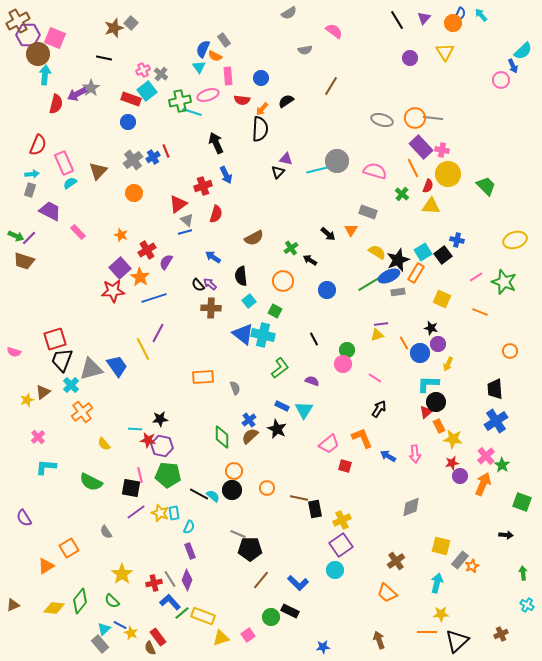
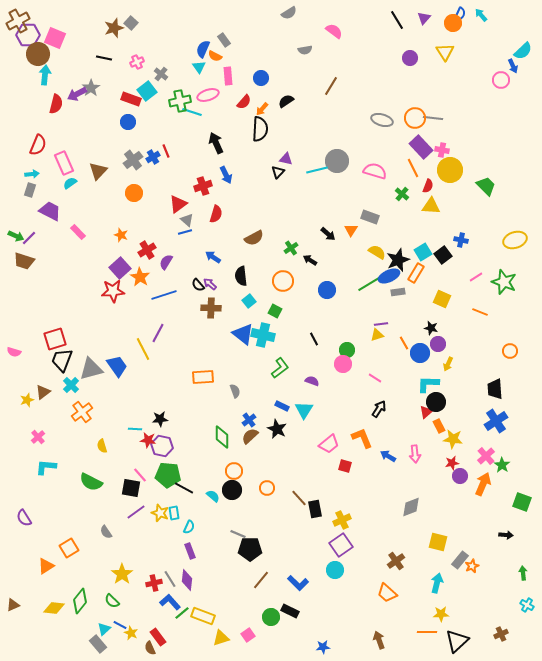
pink cross at (143, 70): moved 6 px left, 8 px up
red semicircle at (242, 100): moved 2 px right, 2 px down; rotated 56 degrees counterclockwise
yellow circle at (448, 174): moved 2 px right, 4 px up
gray rectangle at (368, 212): moved 2 px right, 5 px down
blue cross at (457, 240): moved 4 px right
blue line at (154, 298): moved 10 px right, 3 px up
gray semicircle at (235, 388): moved 3 px down
yellow semicircle at (104, 444): moved 2 px left, 2 px down; rotated 24 degrees clockwise
pink line at (140, 475): rotated 28 degrees counterclockwise
black line at (199, 494): moved 15 px left, 6 px up
brown line at (299, 498): rotated 36 degrees clockwise
yellow square at (441, 546): moved 3 px left, 4 px up
purple diamond at (187, 580): rotated 15 degrees counterclockwise
gray rectangle at (100, 644): moved 2 px left
